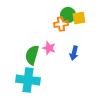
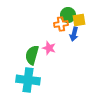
yellow square: moved 2 px down
blue arrow: moved 19 px up
